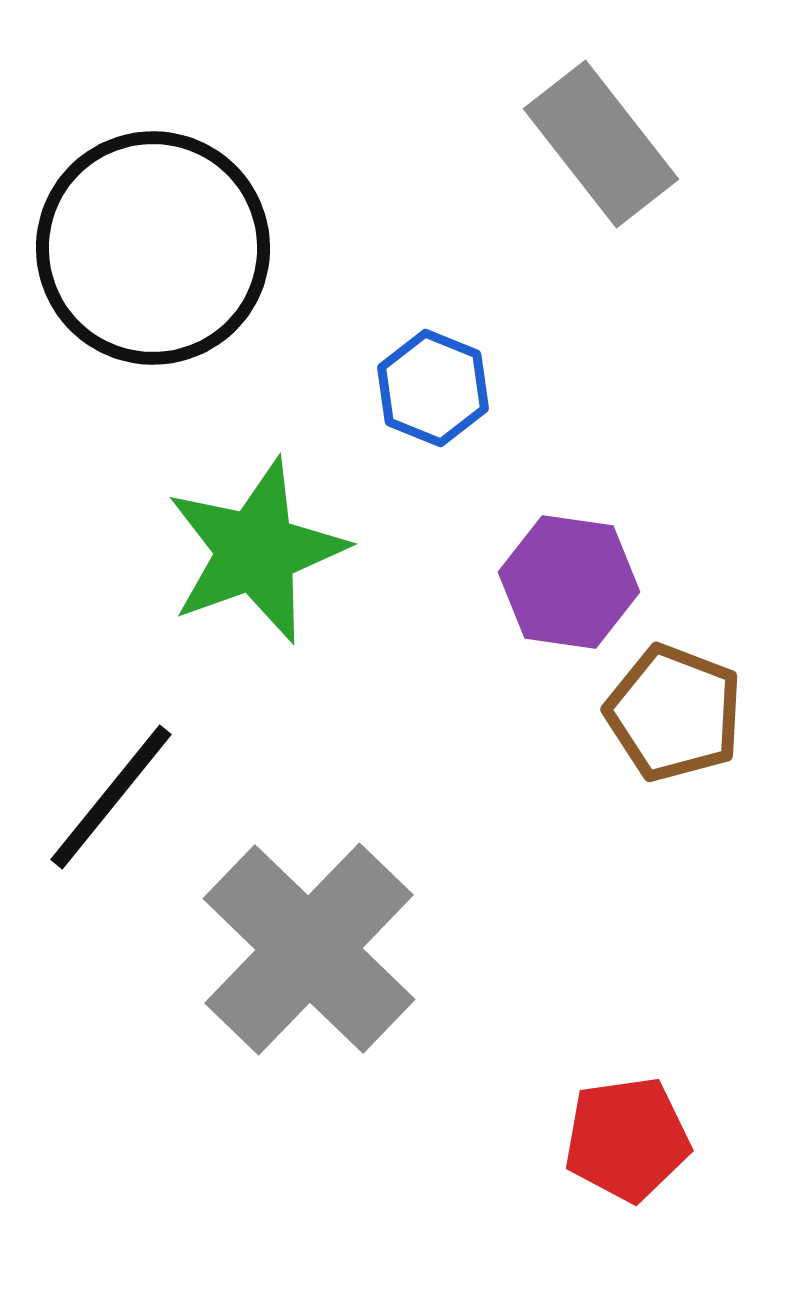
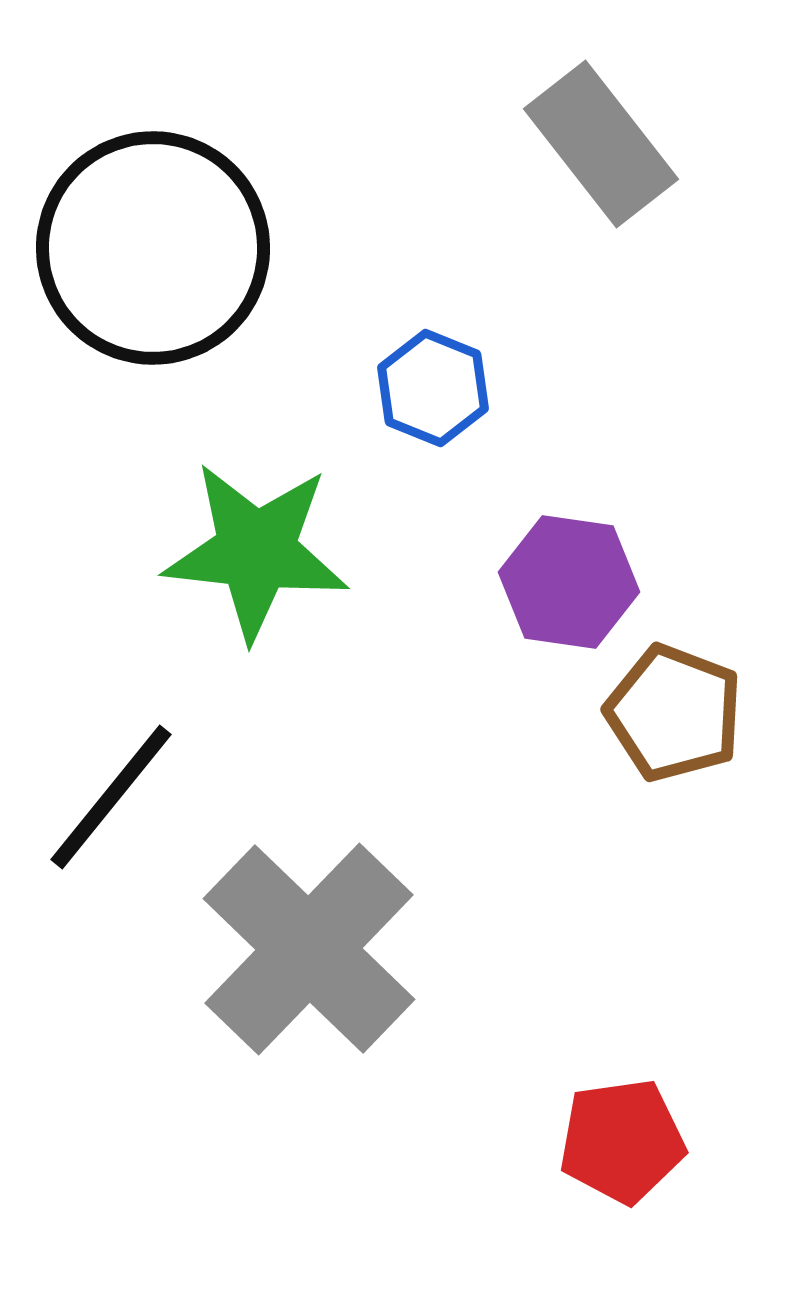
green star: rotated 26 degrees clockwise
red pentagon: moved 5 px left, 2 px down
